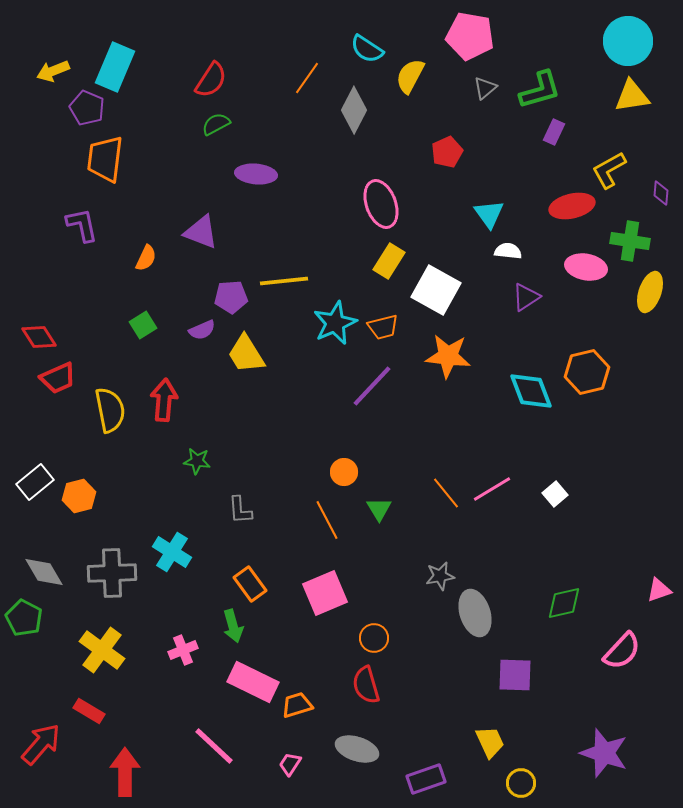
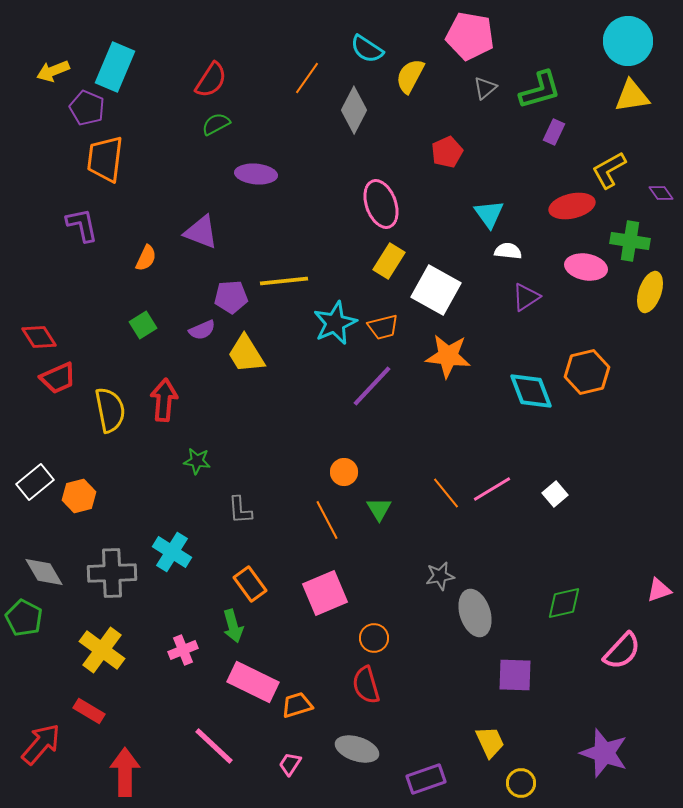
purple diamond at (661, 193): rotated 40 degrees counterclockwise
